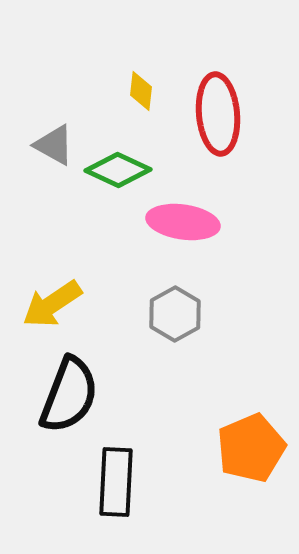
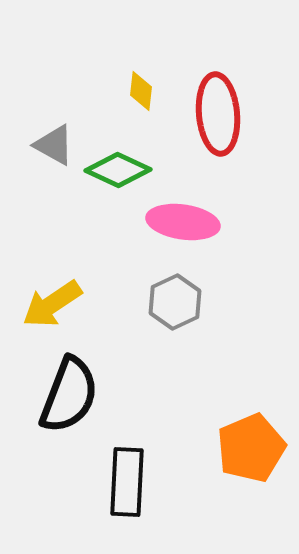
gray hexagon: moved 12 px up; rotated 4 degrees clockwise
black rectangle: moved 11 px right
